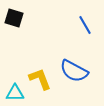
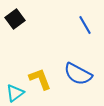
black square: moved 1 px right, 1 px down; rotated 36 degrees clockwise
blue semicircle: moved 4 px right, 3 px down
cyan triangle: rotated 36 degrees counterclockwise
